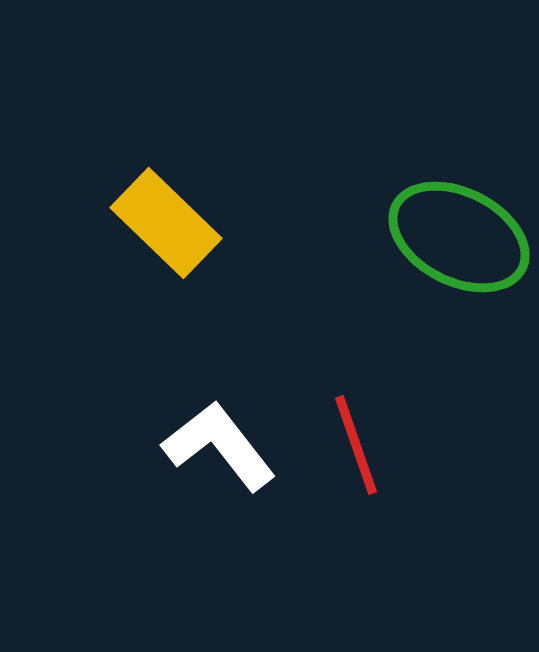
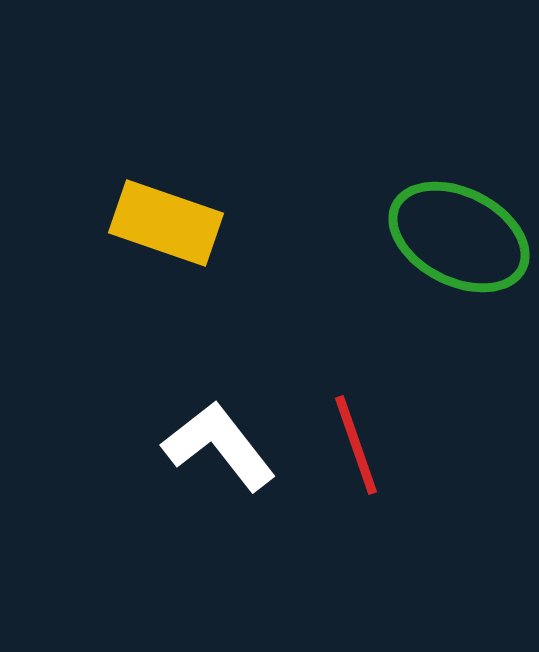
yellow rectangle: rotated 25 degrees counterclockwise
